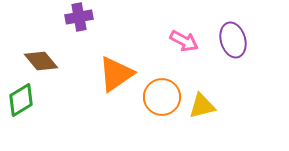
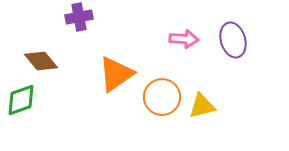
pink arrow: moved 2 px up; rotated 24 degrees counterclockwise
green diamond: rotated 12 degrees clockwise
